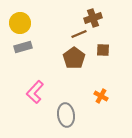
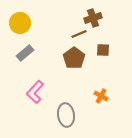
gray rectangle: moved 2 px right, 6 px down; rotated 24 degrees counterclockwise
